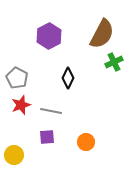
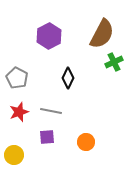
red star: moved 2 px left, 7 px down
